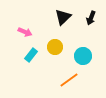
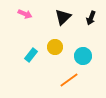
pink arrow: moved 18 px up
